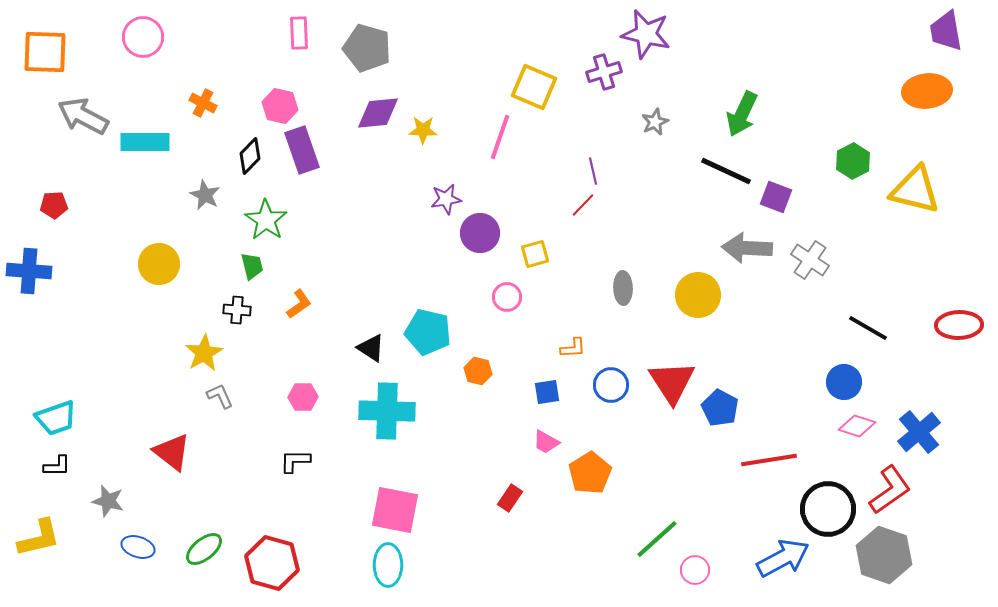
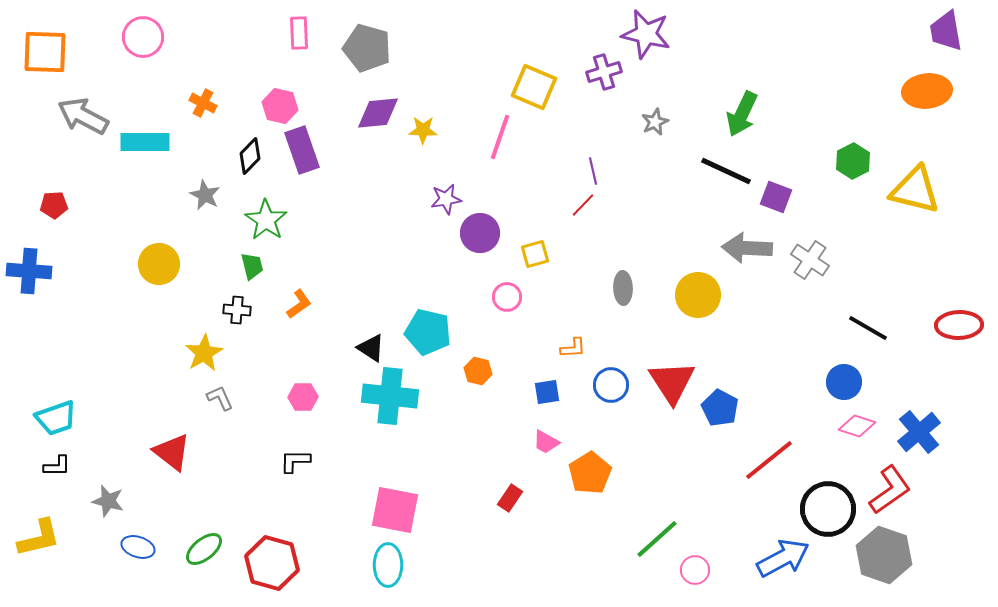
gray L-shape at (220, 396): moved 2 px down
cyan cross at (387, 411): moved 3 px right, 15 px up; rotated 4 degrees clockwise
red line at (769, 460): rotated 30 degrees counterclockwise
